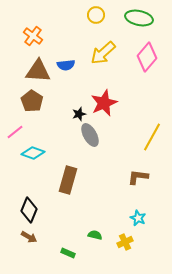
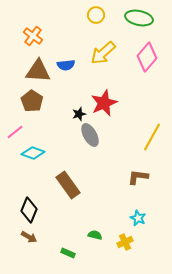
brown rectangle: moved 5 px down; rotated 52 degrees counterclockwise
